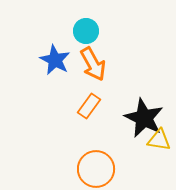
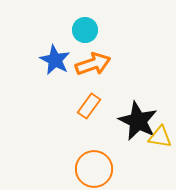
cyan circle: moved 1 px left, 1 px up
orange arrow: rotated 80 degrees counterclockwise
black star: moved 6 px left, 3 px down
yellow triangle: moved 1 px right, 3 px up
orange circle: moved 2 px left
